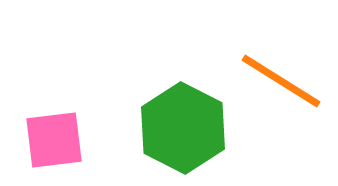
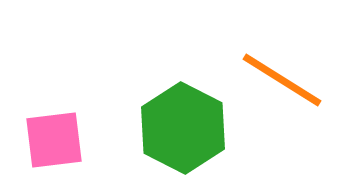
orange line: moved 1 px right, 1 px up
